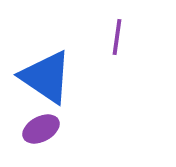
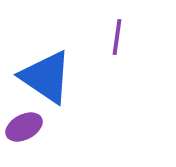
purple ellipse: moved 17 px left, 2 px up
